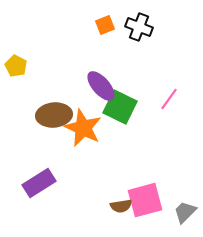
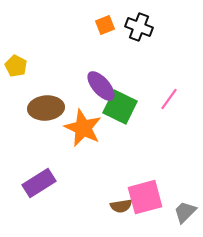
brown ellipse: moved 8 px left, 7 px up
pink square: moved 3 px up
